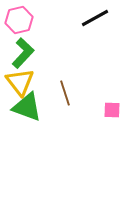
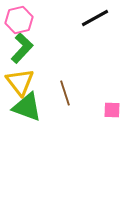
green L-shape: moved 1 px left, 5 px up
